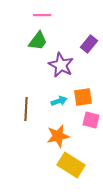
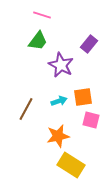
pink line: rotated 18 degrees clockwise
brown line: rotated 25 degrees clockwise
